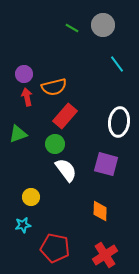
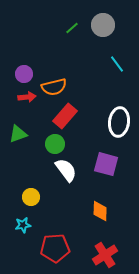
green line: rotated 72 degrees counterclockwise
red arrow: rotated 96 degrees clockwise
red pentagon: rotated 16 degrees counterclockwise
